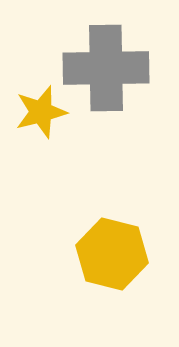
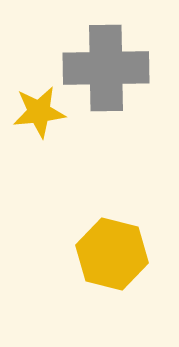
yellow star: moved 2 px left; rotated 8 degrees clockwise
